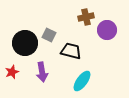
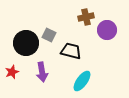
black circle: moved 1 px right
